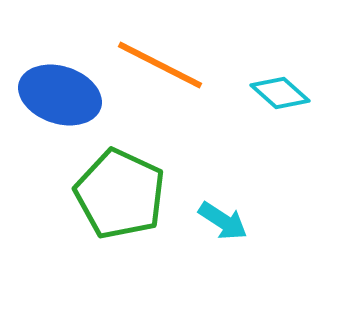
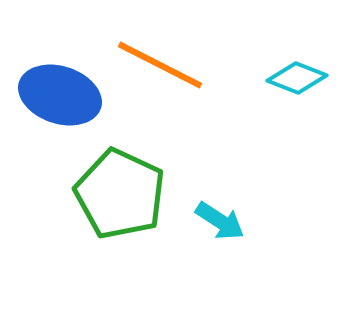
cyan diamond: moved 17 px right, 15 px up; rotated 20 degrees counterclockwise
cyan arrow: moved 3 px left
